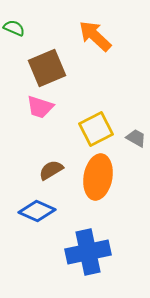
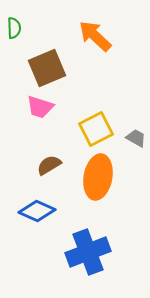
green semicircle: rotated 65 degrees clockwise
brown semicircle: moved 2 px left, 5 px up
blue cross: rotated 9 degrees counterclockwise
